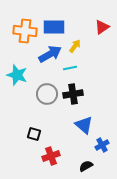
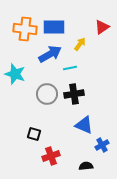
orange cross: moved 2 px up
yellow arrow: moved 5 px right, 2 px up
cyan star: moved 2 px left, 1 px up
black cross: moved 1 px right
blue triangle: rotated 18 degrees counterclockwise
black semicircle: rotated 24 degrees clockwise
